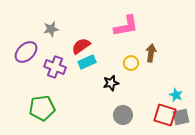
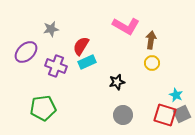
pink L-shape: rotated 40 degrees clockwise
red semicircle: rotated 24 degrees counterclockwise
brown arrow: moved 13 px up
yellow circle: moved 21 px right
purple cross: moved 1 px right, 1 px up
black star: moved 6 px right, 1 px up
green pentagon: moved 1 px right
gray square: moved 1 px right, 3 px up; rotated 12 degrees counterclockwise
